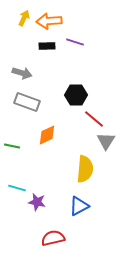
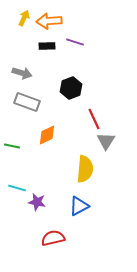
black hexagon: moved 5 px left, 7 px up; rotated 20 degrees counterclockwise
red line: rotated 25 degrees clockwise
